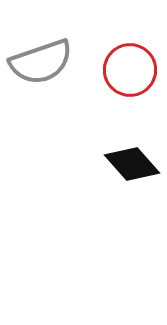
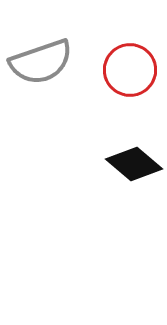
black diamond: moved 2 px right; rotated 8 degrees counterclockwise
